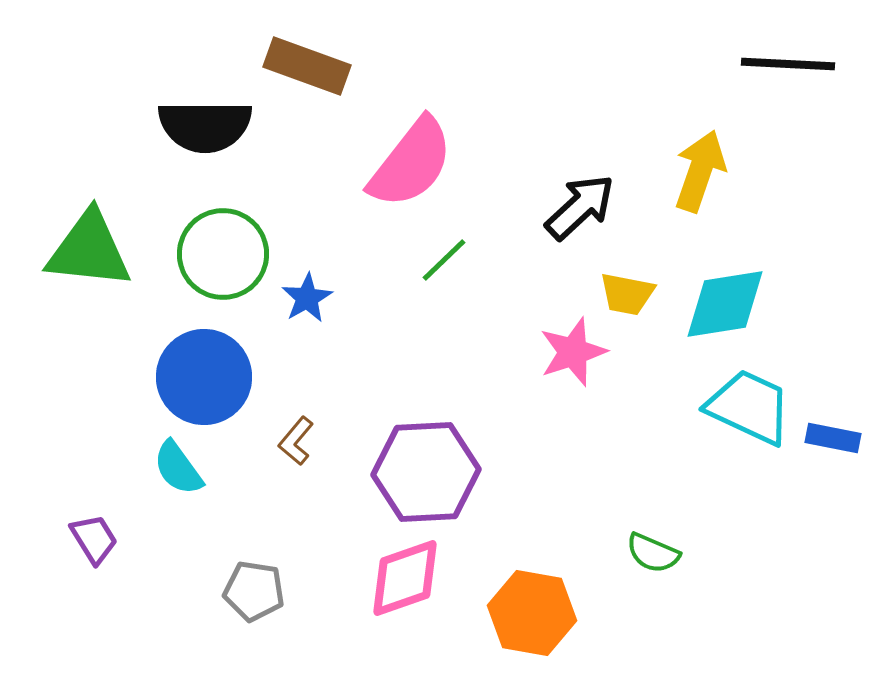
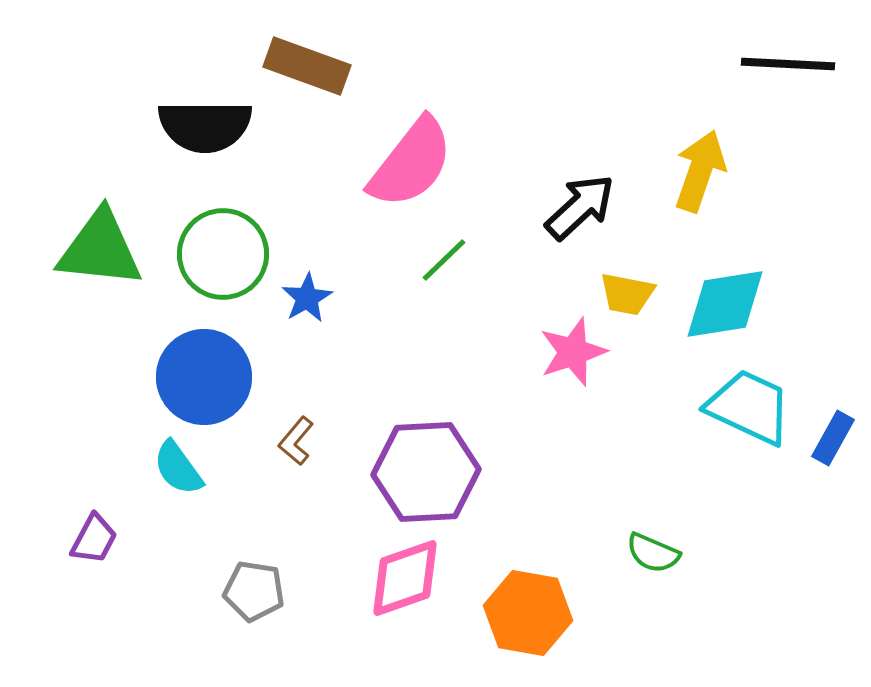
green triangle: moved 11 px right, 1 px up
blue rectangle: rotated 72 degrees counterclockwise
purple trapezoid: rotated 60 degrees clockwise
orange hexagon: moved 4 px left
